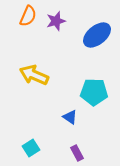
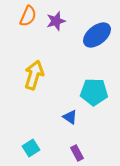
yellow arrow: rotated 84 degrees clockwise
